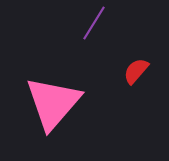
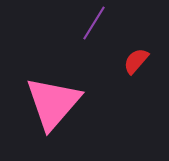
red semicircle: moved 10 px up
